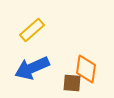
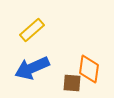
orange diamond: moved 3 px right
